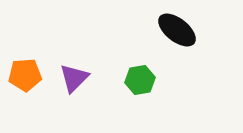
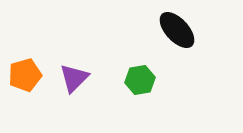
black ellipse: rotated 9 degrees clockwise
orange pentagon: rotated 12 degrees counterclockwise
